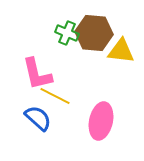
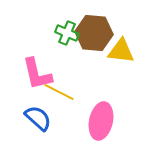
yellow line: moved 4 px right, 4 px up
